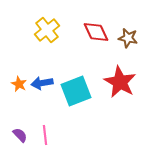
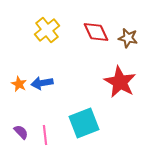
cyan square: moved 8 px right, 32 px down
purple semicircle: moved 1 px right, 3 px up
